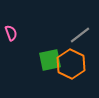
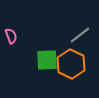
pink semicircle: moved 3 px down
green square: moved 3 px left; rotated 10 degrees clockwise
